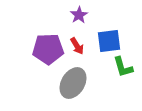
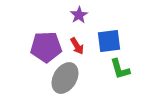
purple pentagon: moved 2 px left, 2 px up
green L-shape: moved 3 px left, 2 px down
gray ellipse: moved 8 px left, 5 px up
